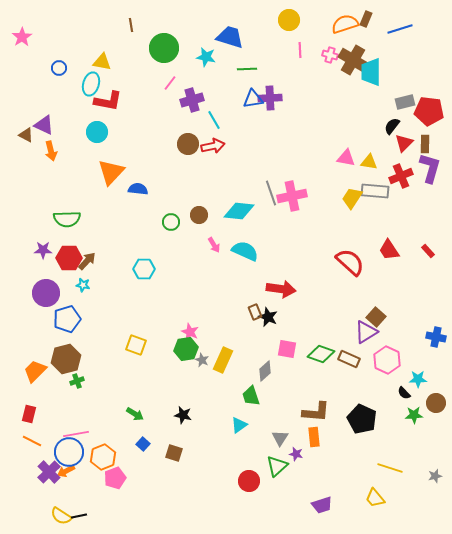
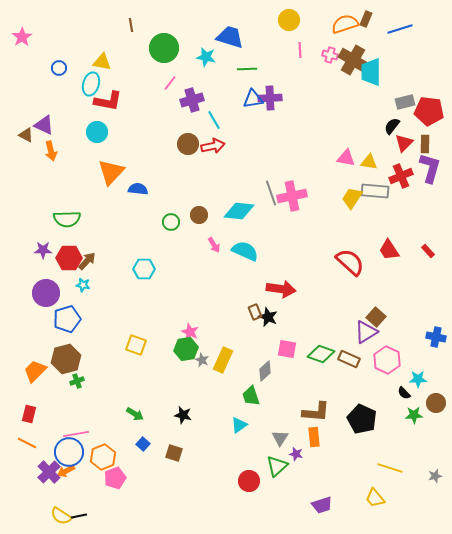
orange line at (32, 441): moved 5 px left, 2 px down
